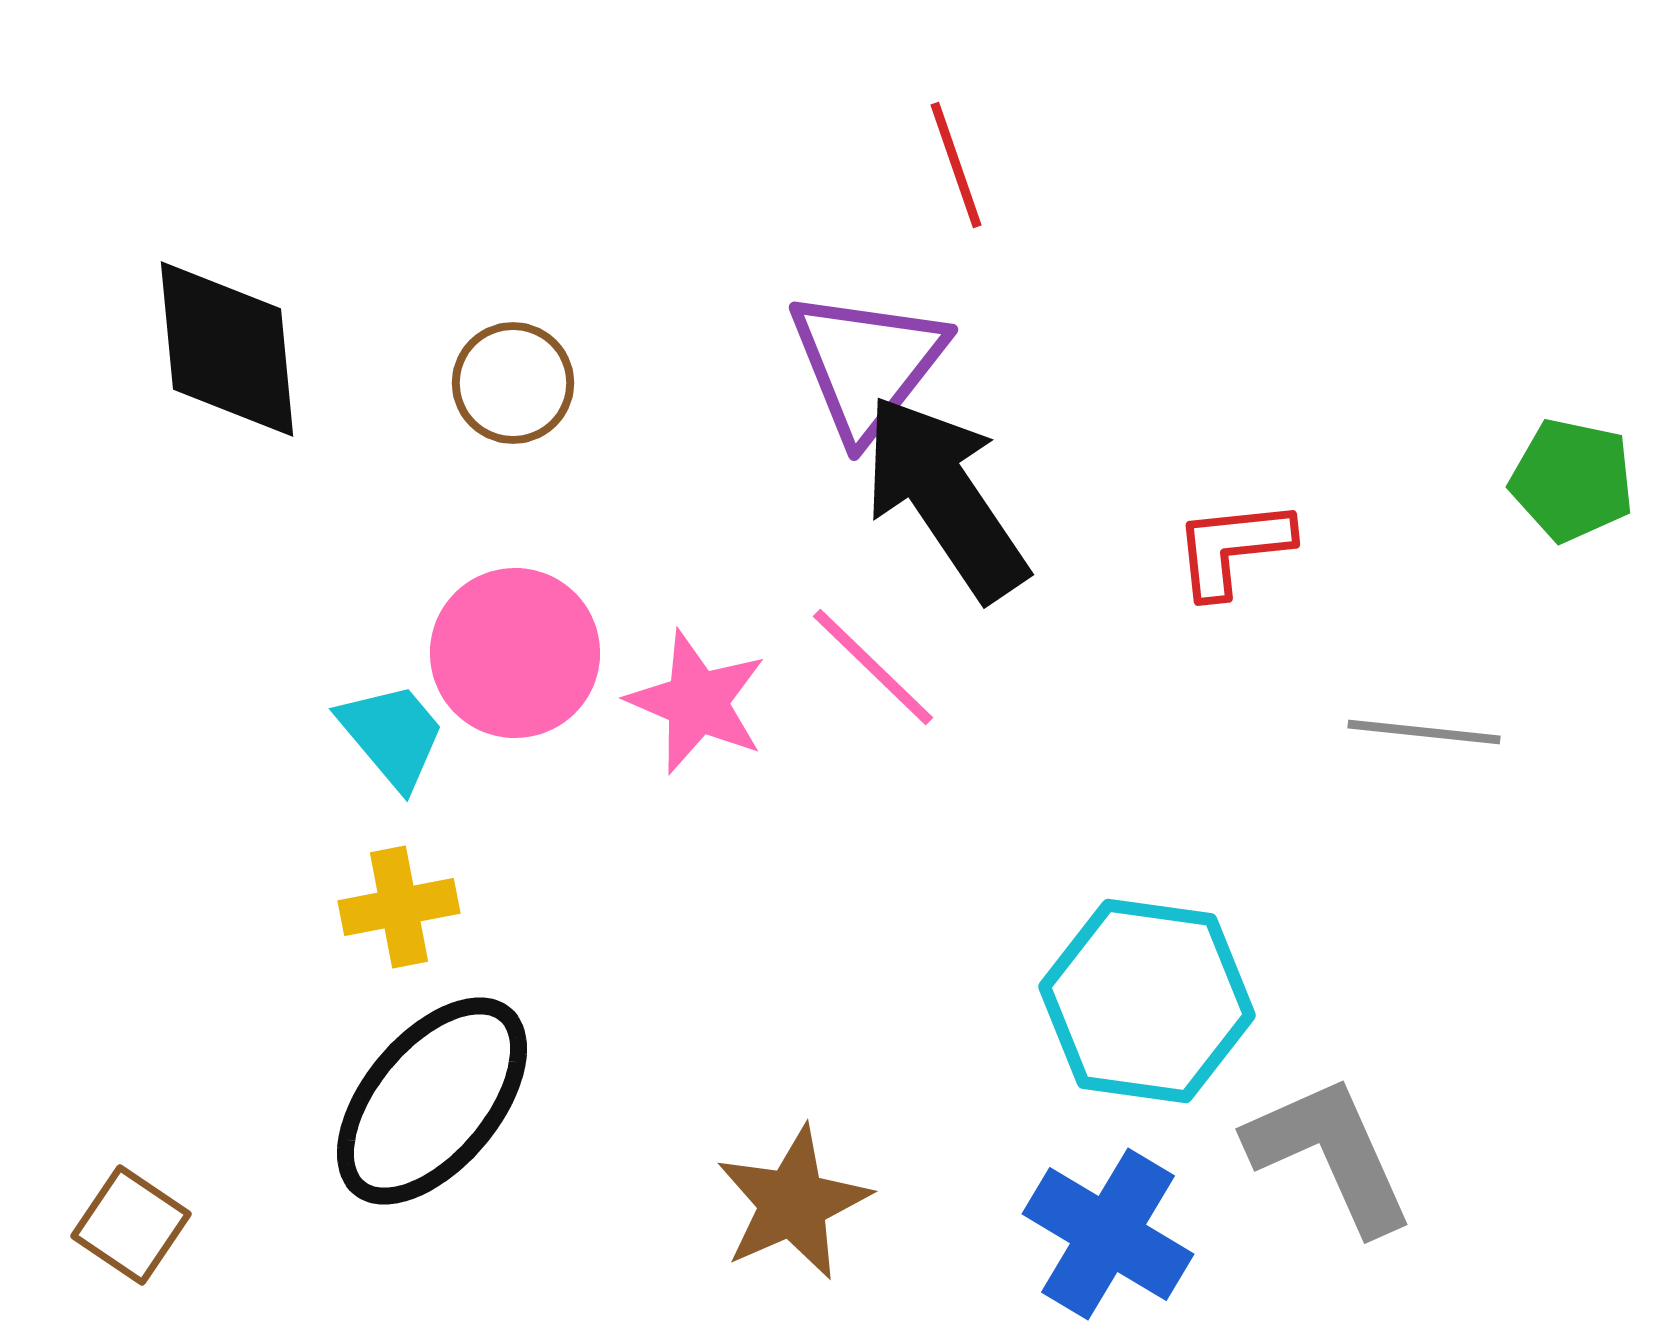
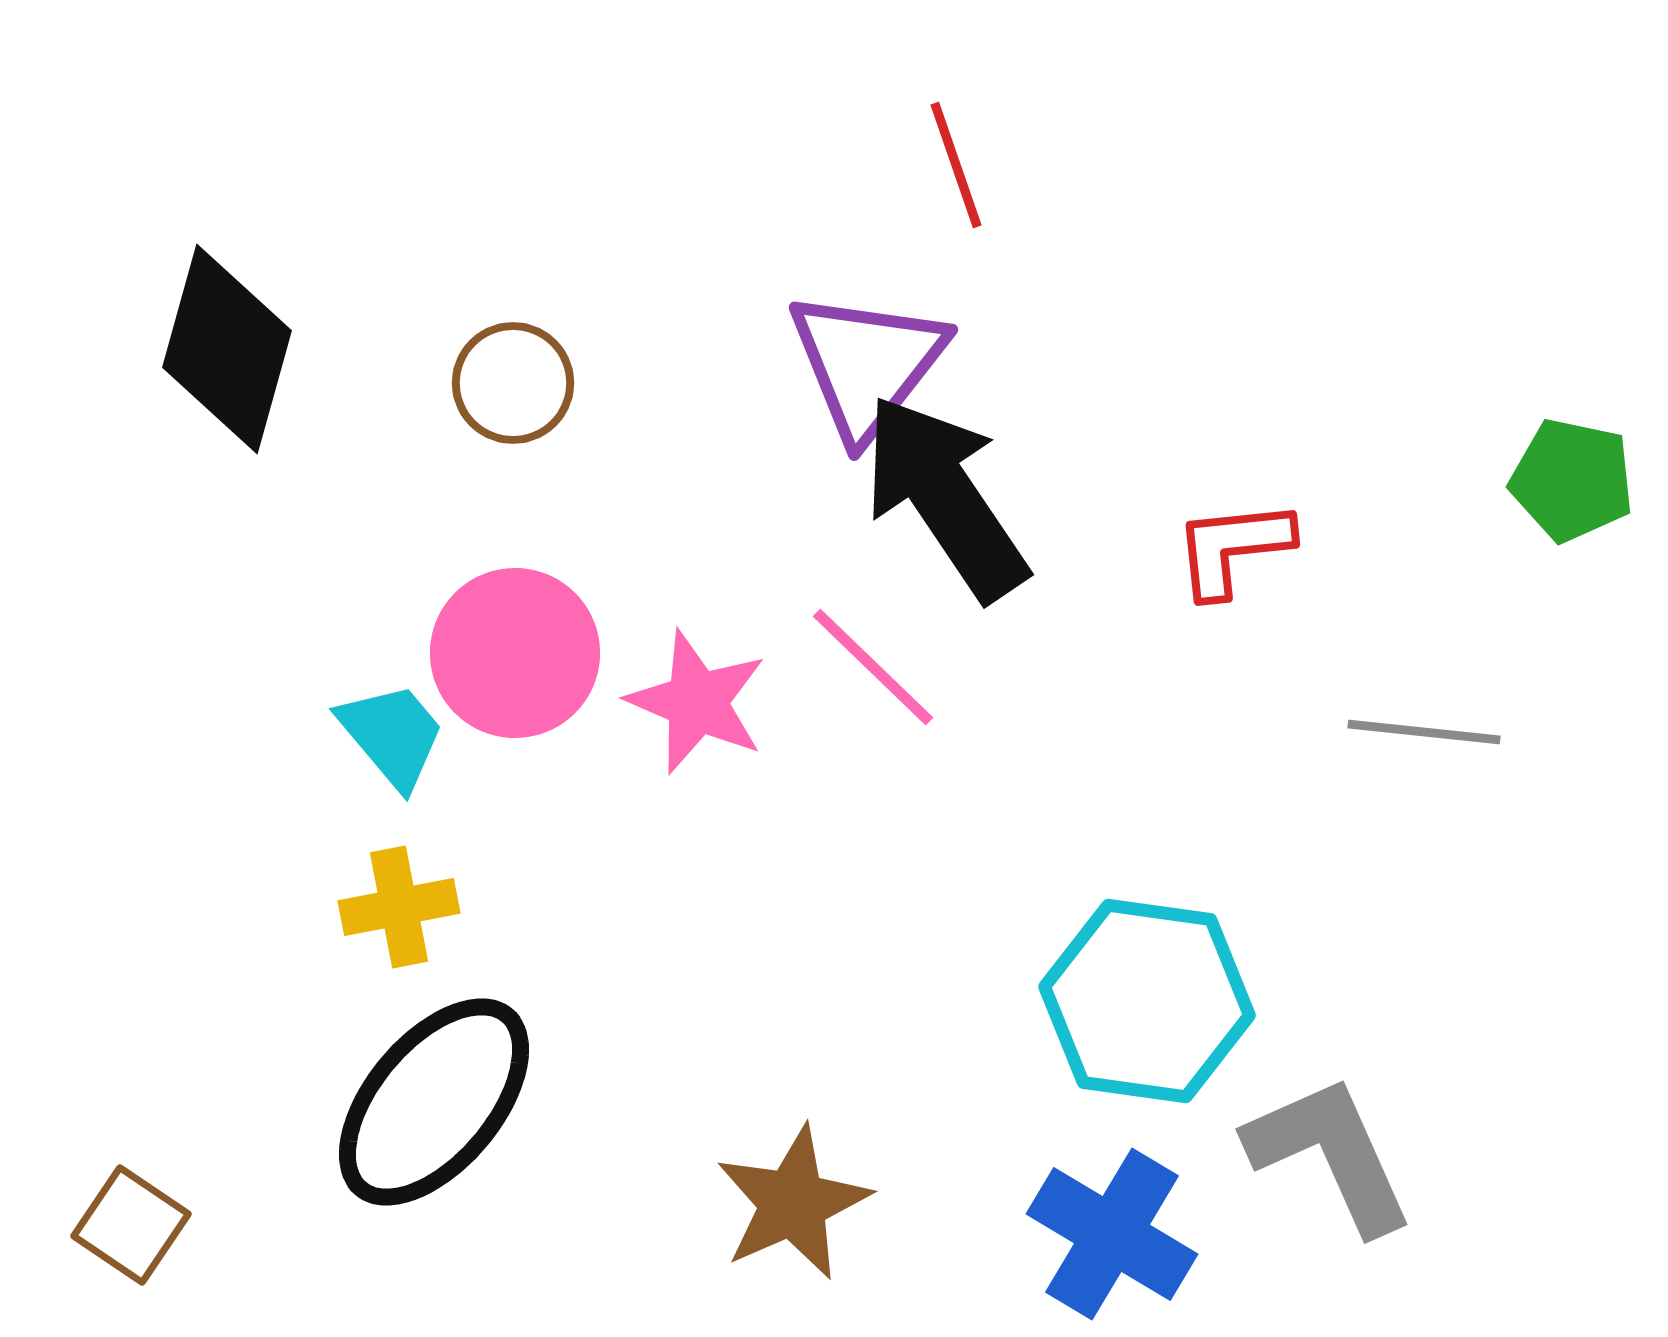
black diamond: rotated 21 degrees clockwise
black ellipse: moved 2 px right, 1 px down
blue cross: moved 4 px right
